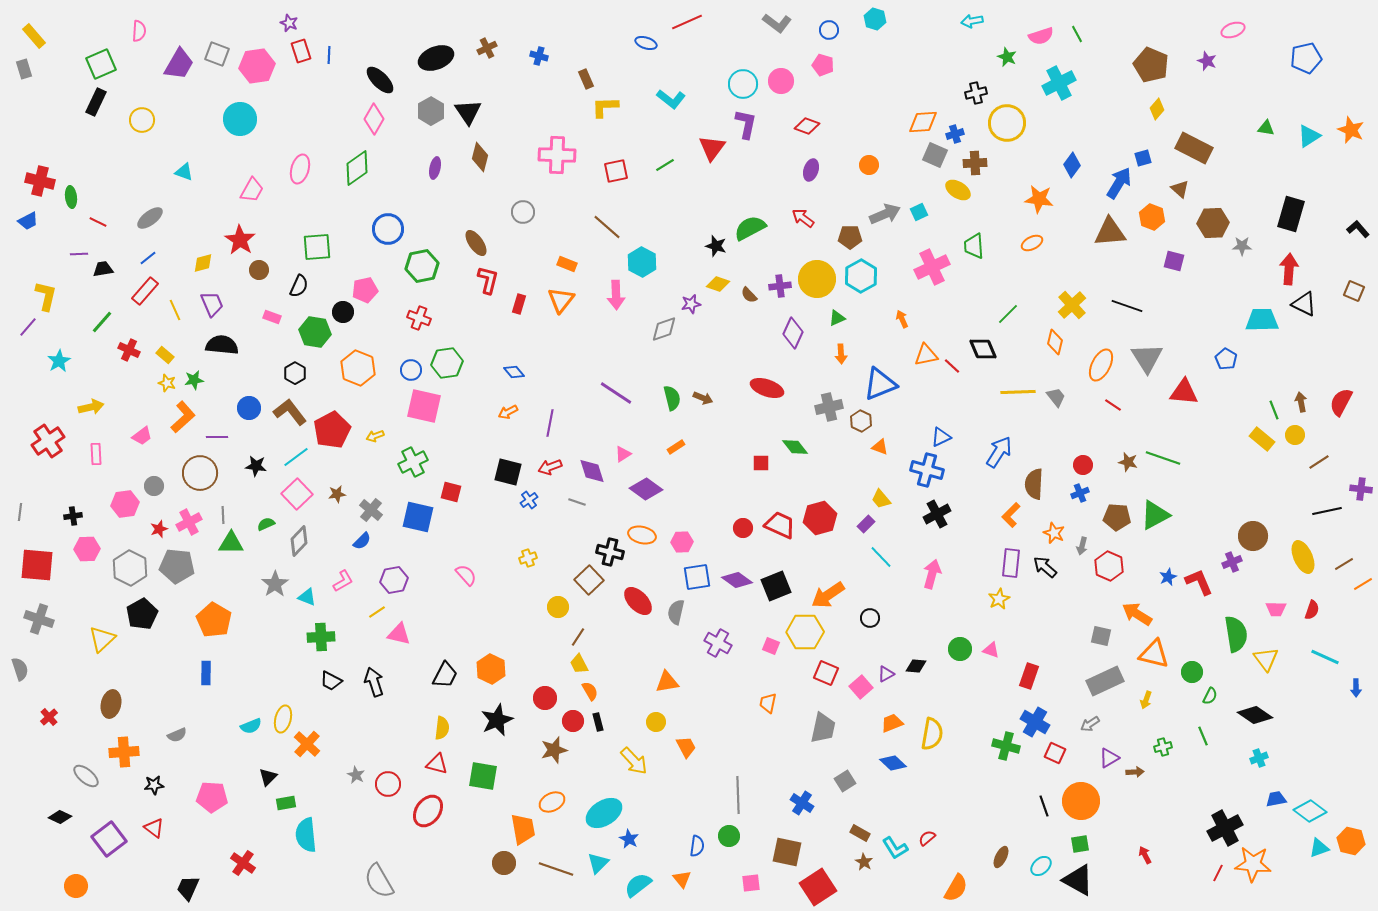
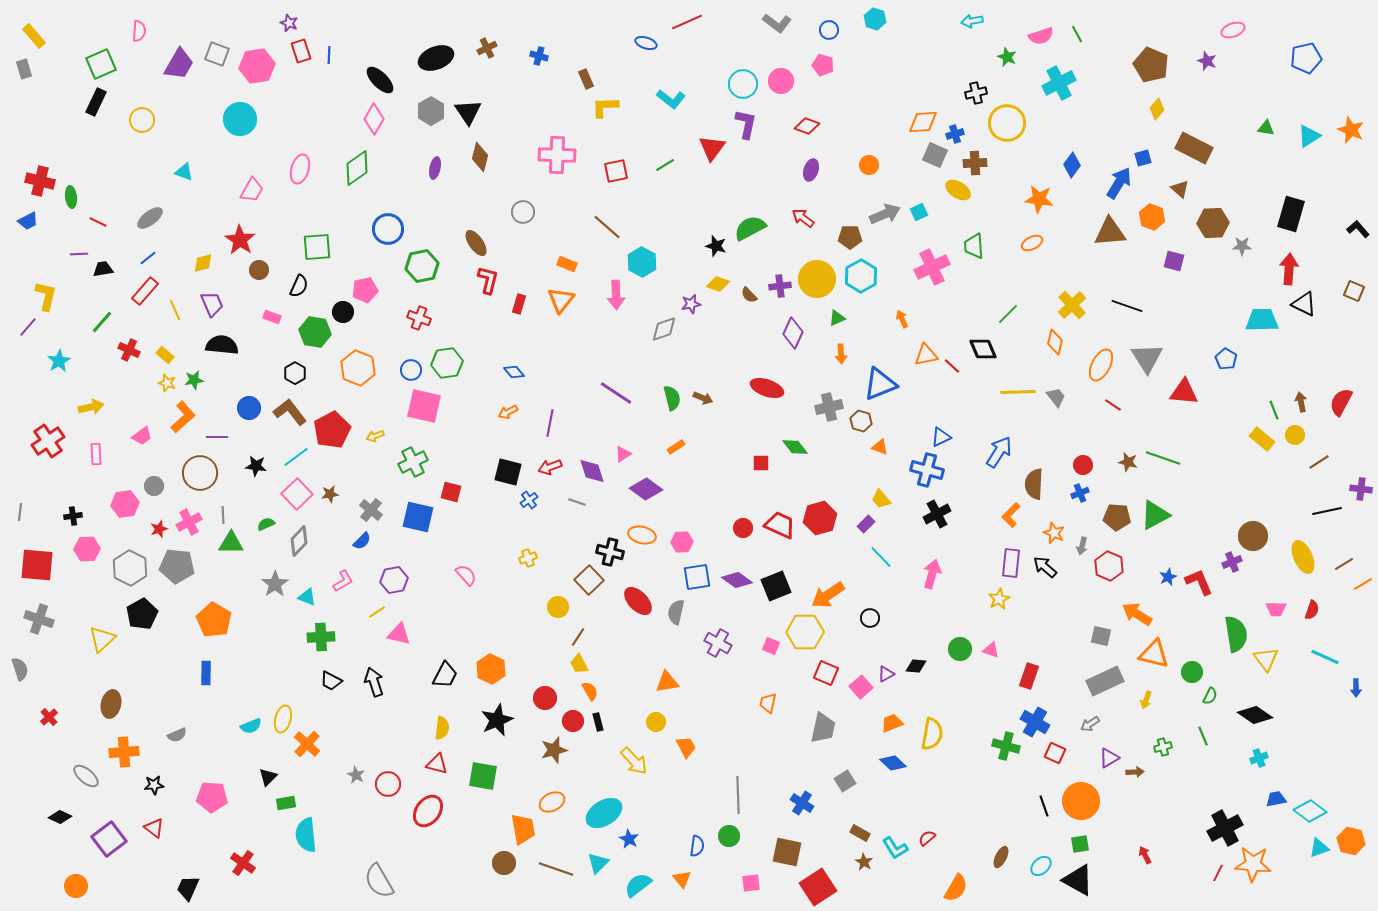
brown hexagon at (861, 421): rotated 10 degrees counterclockwise
brown star at (337, 494): moved 7 px left
